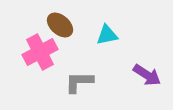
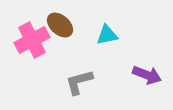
pink cross: moved 8 px left, 12 px up
purple arrow: rotated 12 degrees counterclockwise
gray L-shape: rotated 16 degrees counterclockwise
